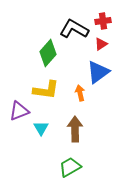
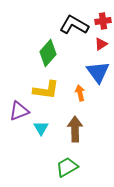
black L-shape: moved 4 px up
blue triangle: rotated 30 degrees counterclockwise
green trapezoid: moved 3 px left
